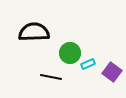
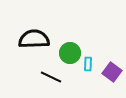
black semicircle: moved 7 px down
cyan rectangle: rotated 64 degrees counterclockwise
black line: rotated 15 degrees clockwise
